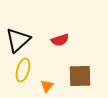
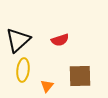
yellow ellipse: rotated 10 degrees counterclockwise
